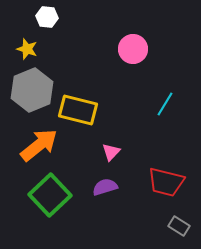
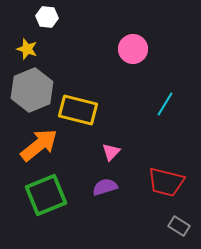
green square: moved 4 px left; rotated 21 degrees clockwise
